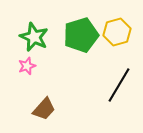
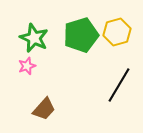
green star: moved 1 px down
